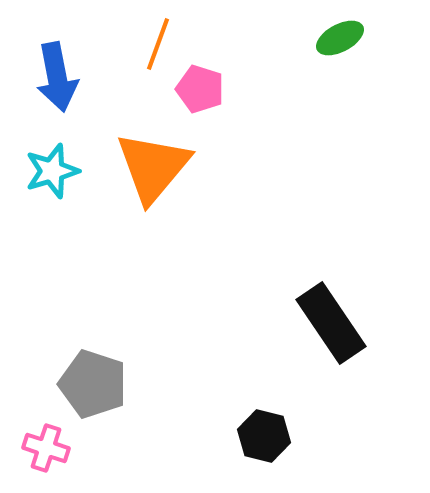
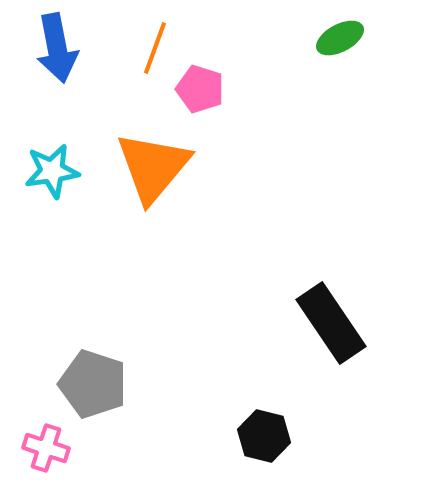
orange line: moved 3 px left, 4 px down
blue arrow: moved 29 px up
cyan star: rotated 8 degrees clockwise
